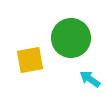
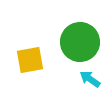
green circle: moved 9 px right, 4 px down
